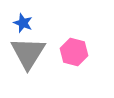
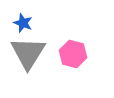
pink hexagon: moved 1 px left, 2 px down
